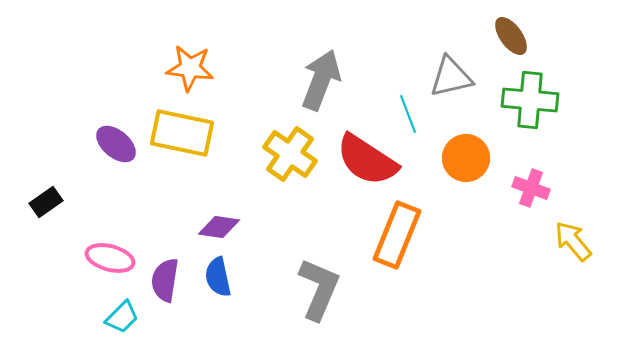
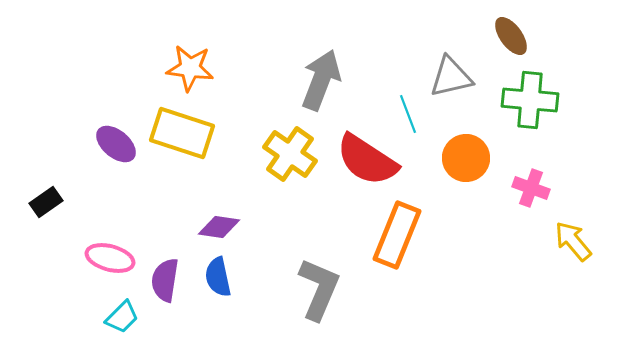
yellow rectangle: rotated 6 degrees clockwise
